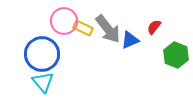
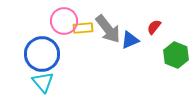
yellow rectangle: rotated 30 degrees counterclockwise
